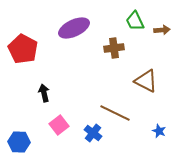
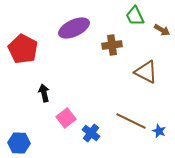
green trapezoid: moved 5 px up
brown arrow: rotated 35 degrees clockwise
brown cross: moved 2 px left, 3 px up
brown triangle: moved 9 px up
brown line: moved 16 px right, 8 px down
pink square: moved 7 px right, 7 px up
blue cross: moved 2 px left
blue hexagon: moved 1 px down
